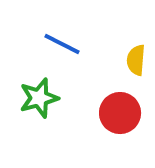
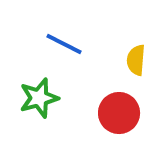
blue line: moved 2 px right
red circle: moved 1 px left
